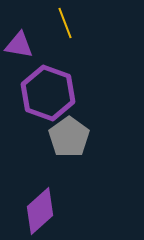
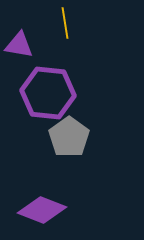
yellow line: rotated 12 degrees clockwise
purple hexagon: rotated 14 degrees counterclockwise
purple diamond: moved 2 px right, 1 px up; rotated 63 degrees clockwise
